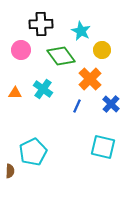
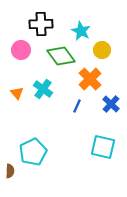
orange triangle: moved 2 px right; rotated 48 degrees clockwise
